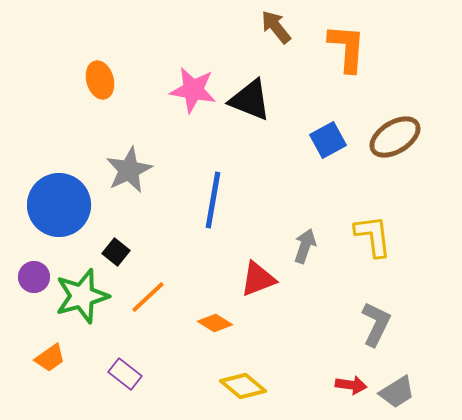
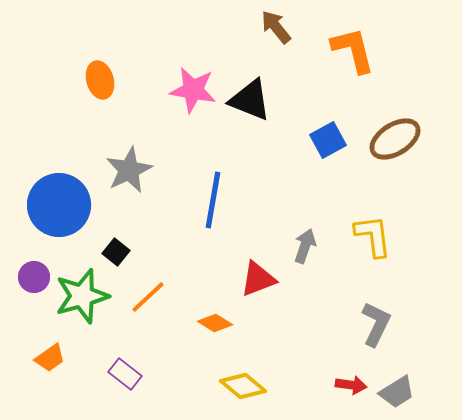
orange L-shape: moved 6 px right, 2 px down; rotated 18 degrees counterclockwise
brown ellipse: moved 2 px down
